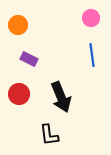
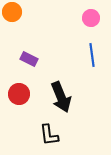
orange circle: moved 6 px left, 13 px up
